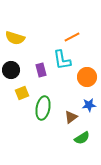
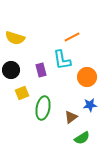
blue star: moved 1 px right
